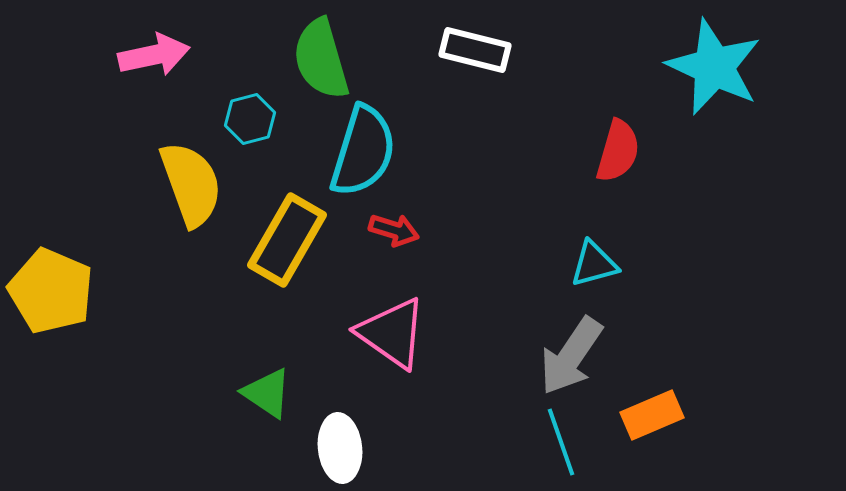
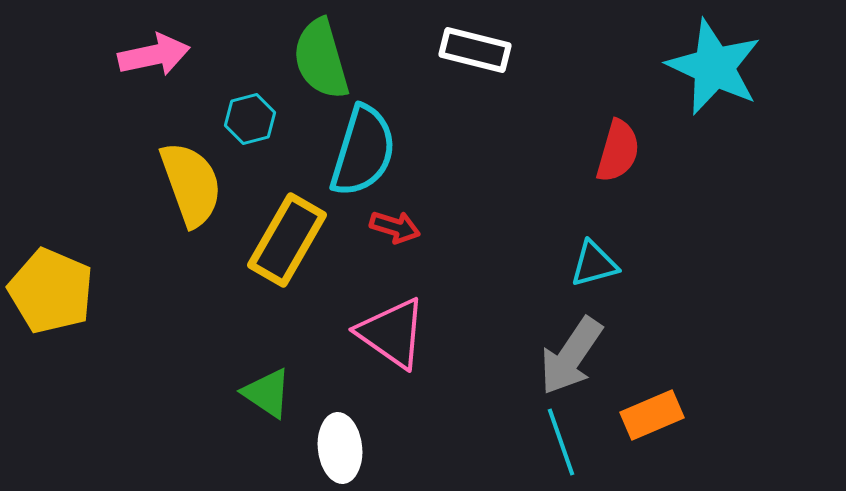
red arrow: moved 1 px right, 3 px up
